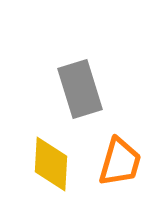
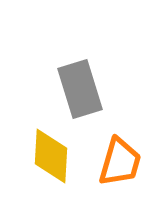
yellow diamond: moved 8 px up
